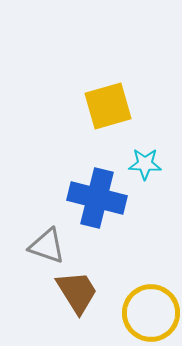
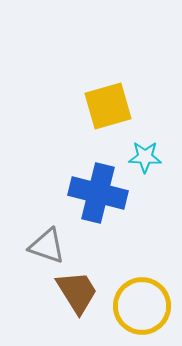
cyan star: moved 7 px up
blue cross: moved 1 px right, 5 px up
yellow circle: moved 9 px left, 7 px up
